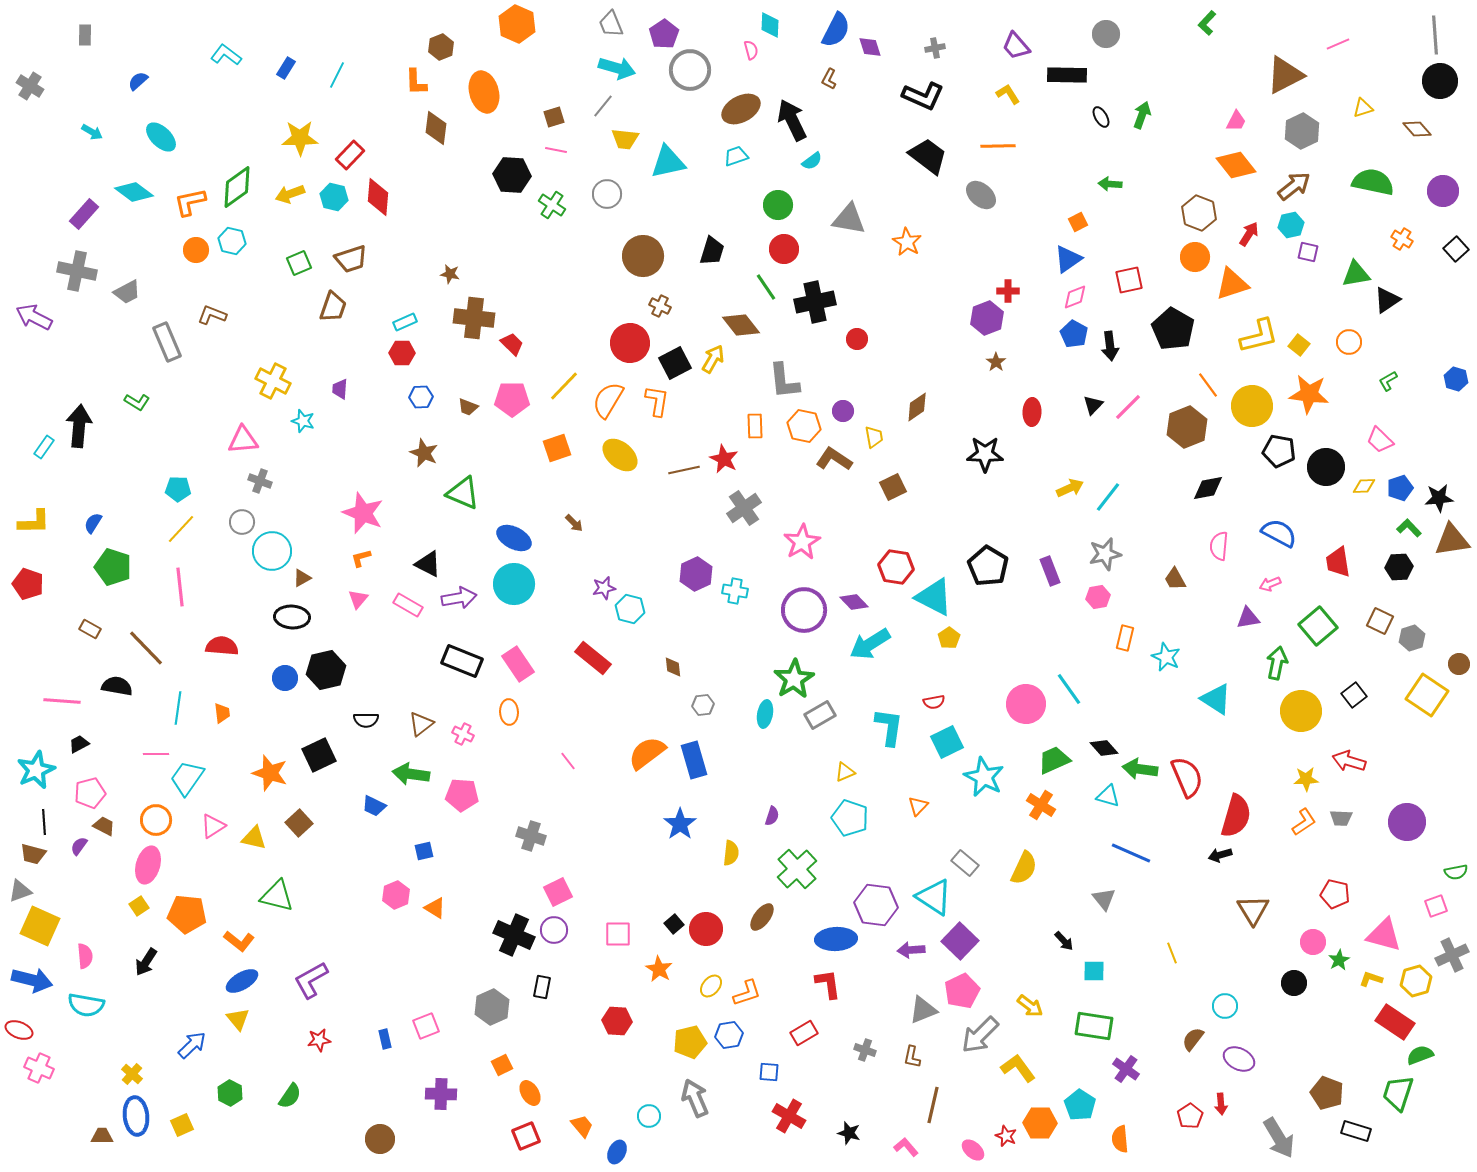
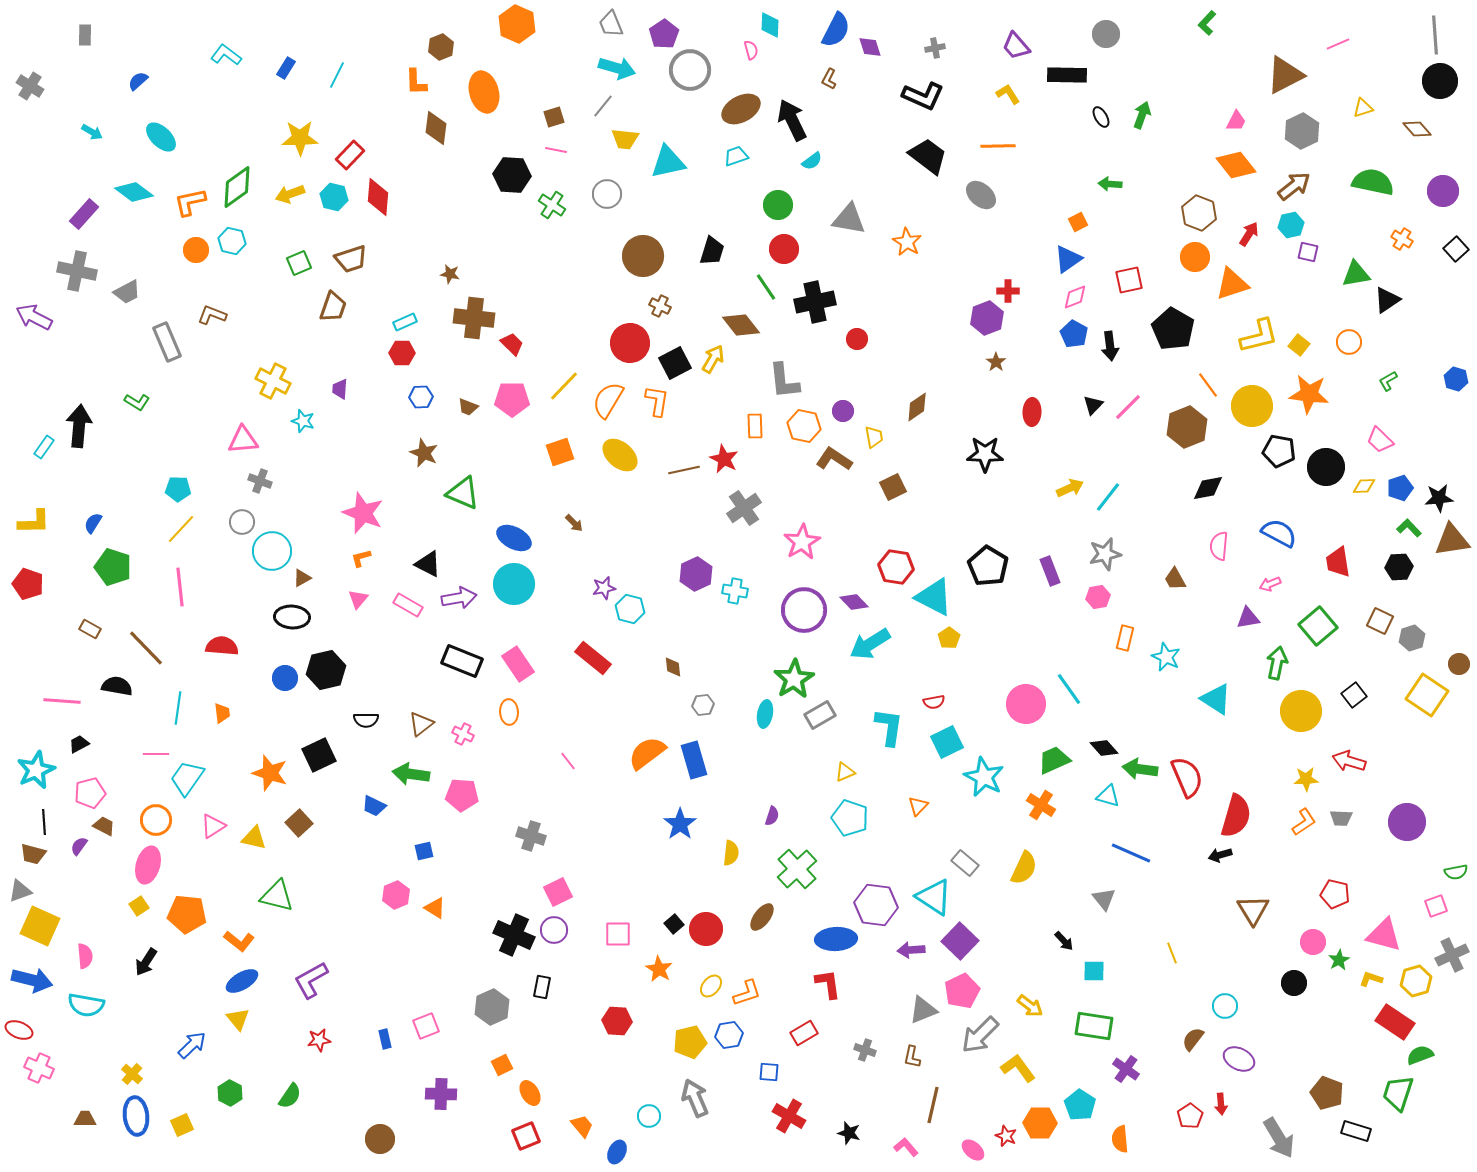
orange square at (557, 448): moved 3 px right, 4 px down
brown trapezoid at (102, 1136): moved 17 px left, 17 px up
